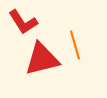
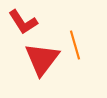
red triangle: rotated 39 degrees counterclockwise
